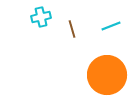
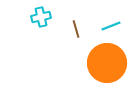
brown line: moved 4 px right
orange circle: moved 12 px up
